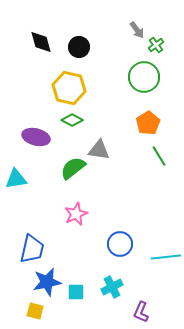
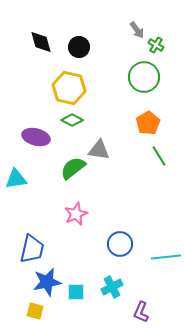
green cross: rotated 21 degrees counterclockwise
